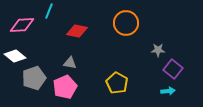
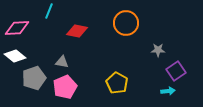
pink diamond: moved 5 px left, 3 px down
gray triangle: moved 8 px left, 1 px up
purple square: moved 3 px right, 2 px down; rotated 18 degrees clockwise
